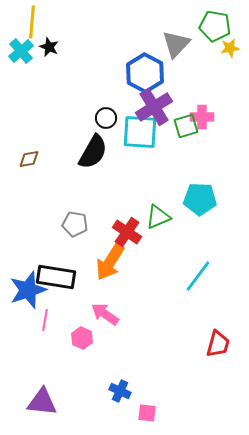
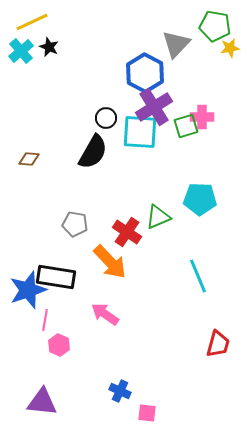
yellow line: rotated 60 degrees clockwise
brown diamond: rotated 15 degrees clockwise
orange arrow: rotated 75 degrees counterclockwise
cyan line: rotated 60 degrees counterclockwise
pink hexagon: moved 23 px left, 7 px down
